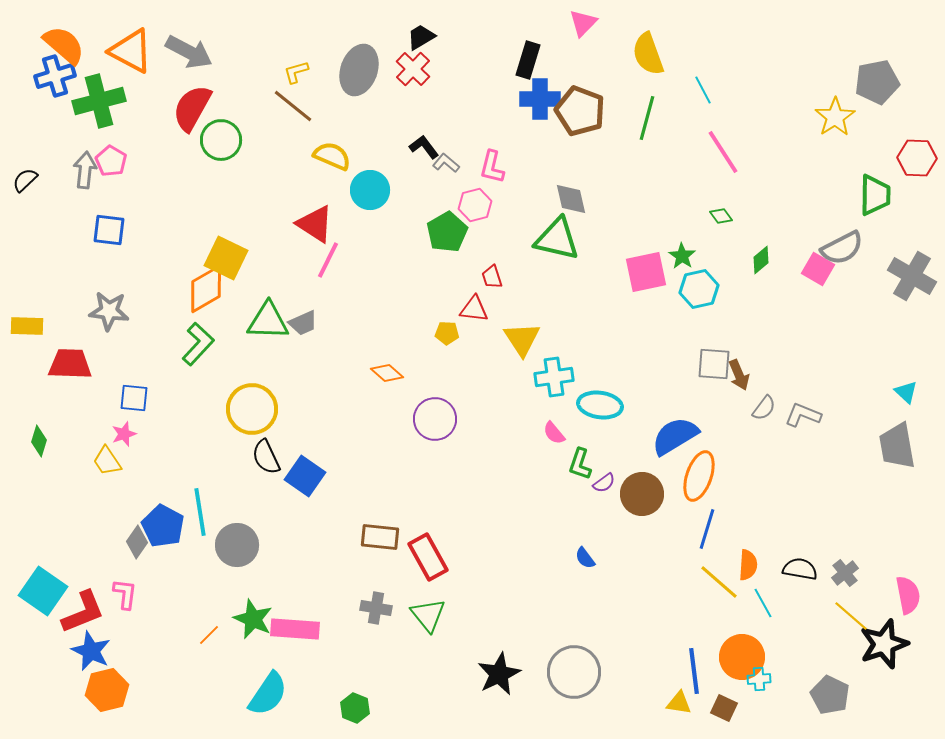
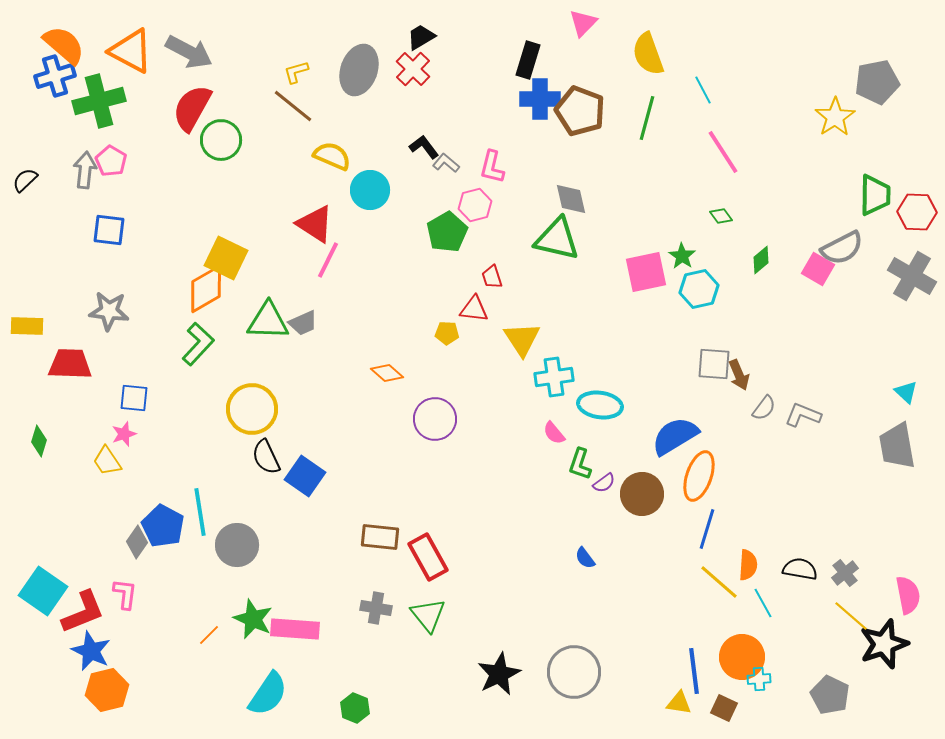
red hexagon at (917, 158): moved 54 px down
